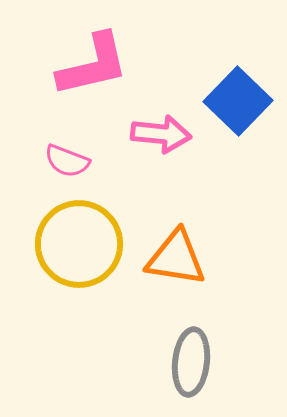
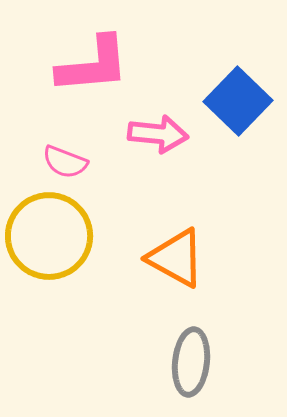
pink L-shape: rotated 8 degrees clockwise
pink arrow: moved 3 px left
pink semicircle: moved 2 px left, 1 px down
yellow circle: moved 30 px left, 8 px up
orange triangle: rotated 20 degrees clockwise
